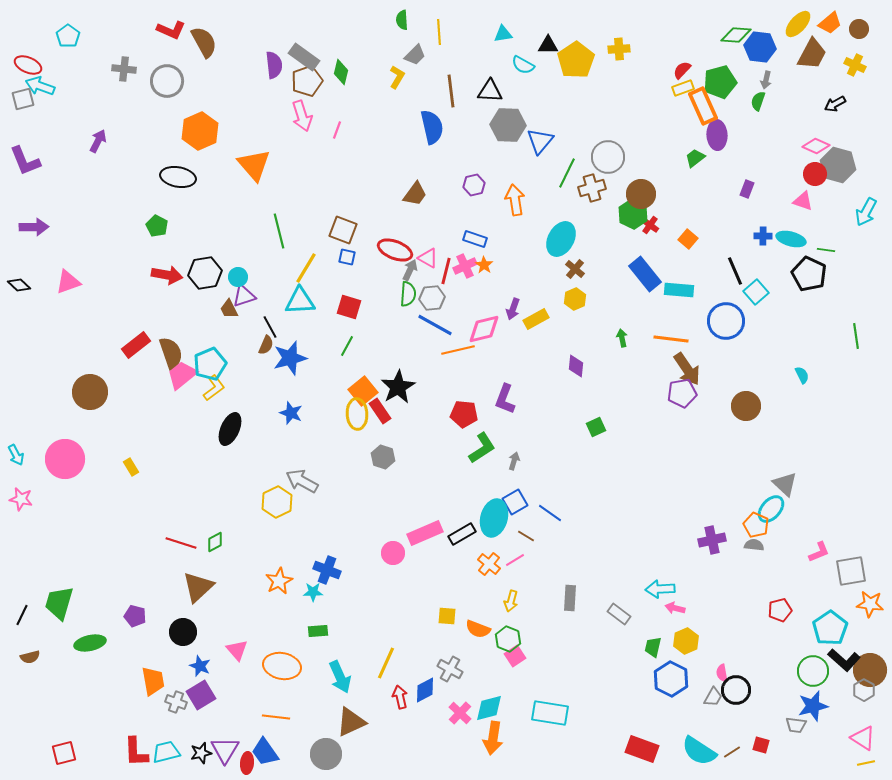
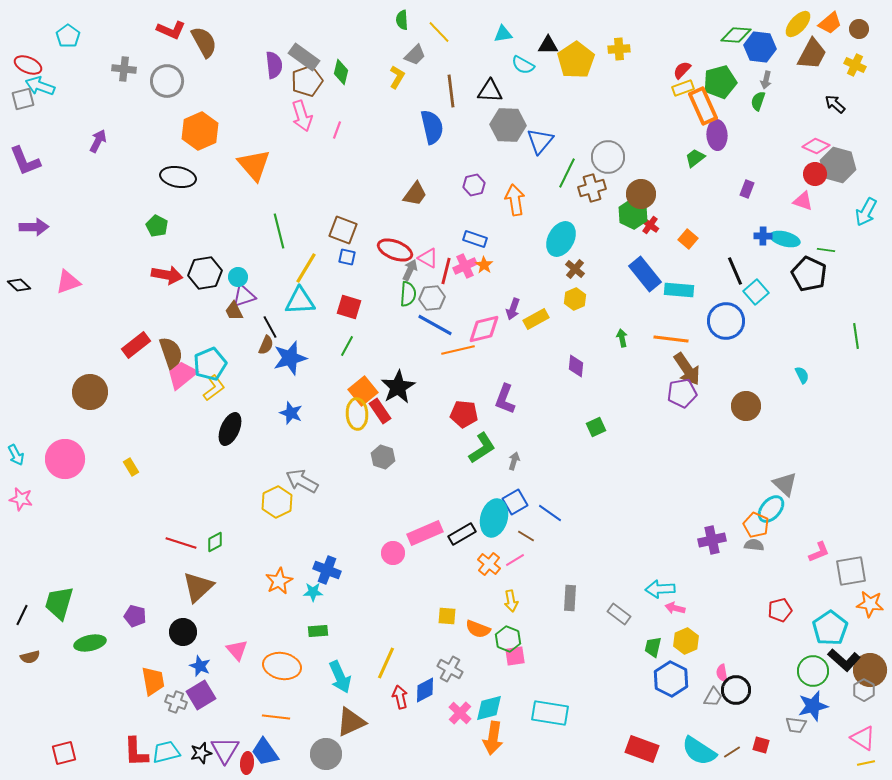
yellow line at (439, 32): rotated 40 degrees counterclockwise
black arrow at (835, 104): rotated 70 degrees clockwise
cyan ellipse at (791, 239): moved 6 px left
brown trapezoid at (229, 309): moved 5 px right, 2 px down
yellow arrow at (511, 601): rotated 25 degrees counterclockwise
pink square at (515, 656): rotated 25 degrees clockwise
